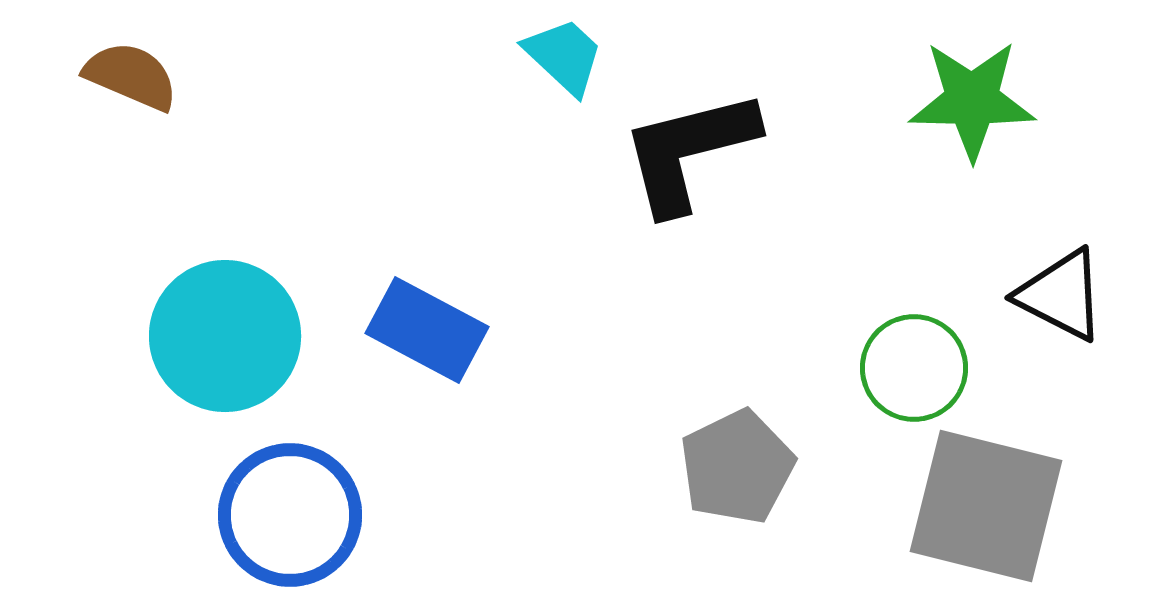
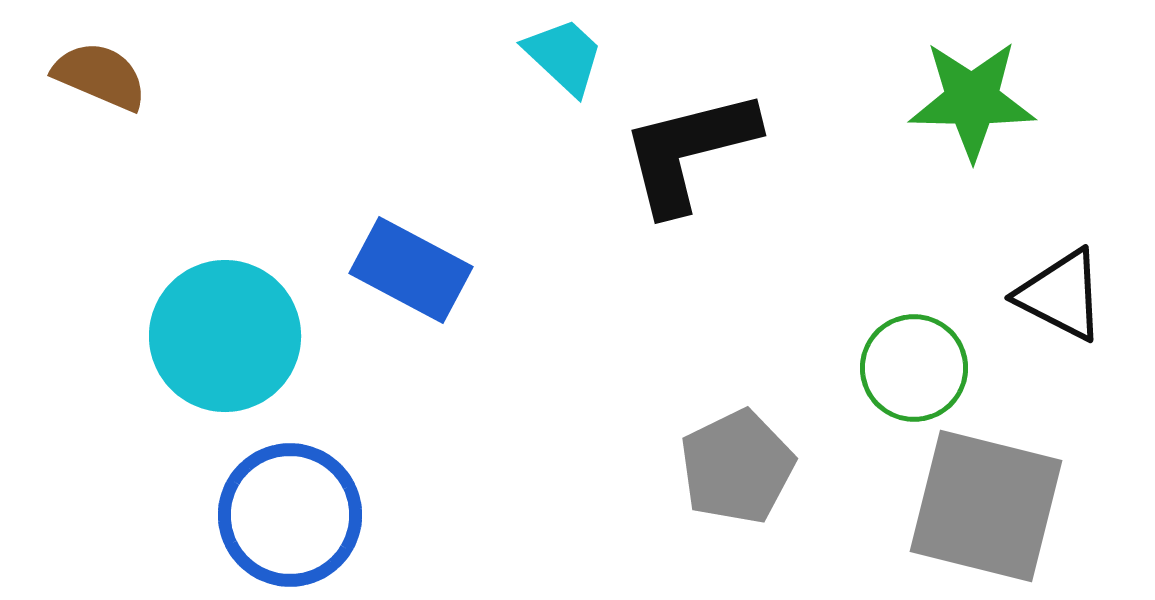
brown semicircle: moved 31 px left
blue rectangle: moved 16 px left, 60 px up
